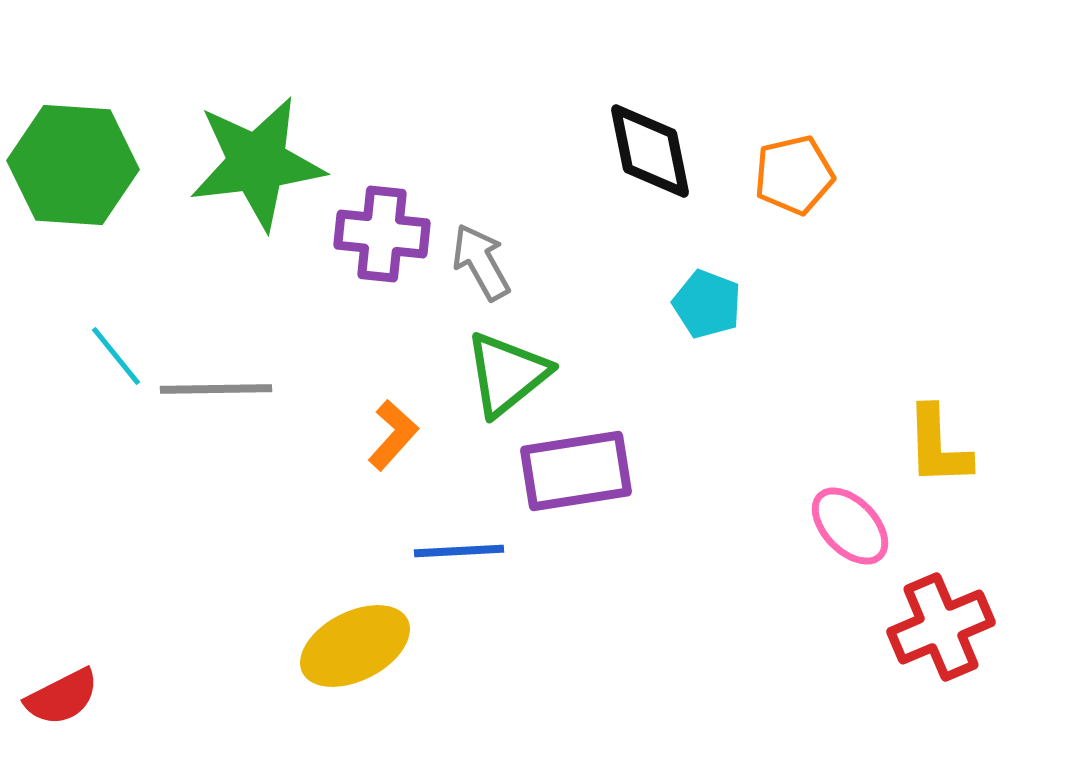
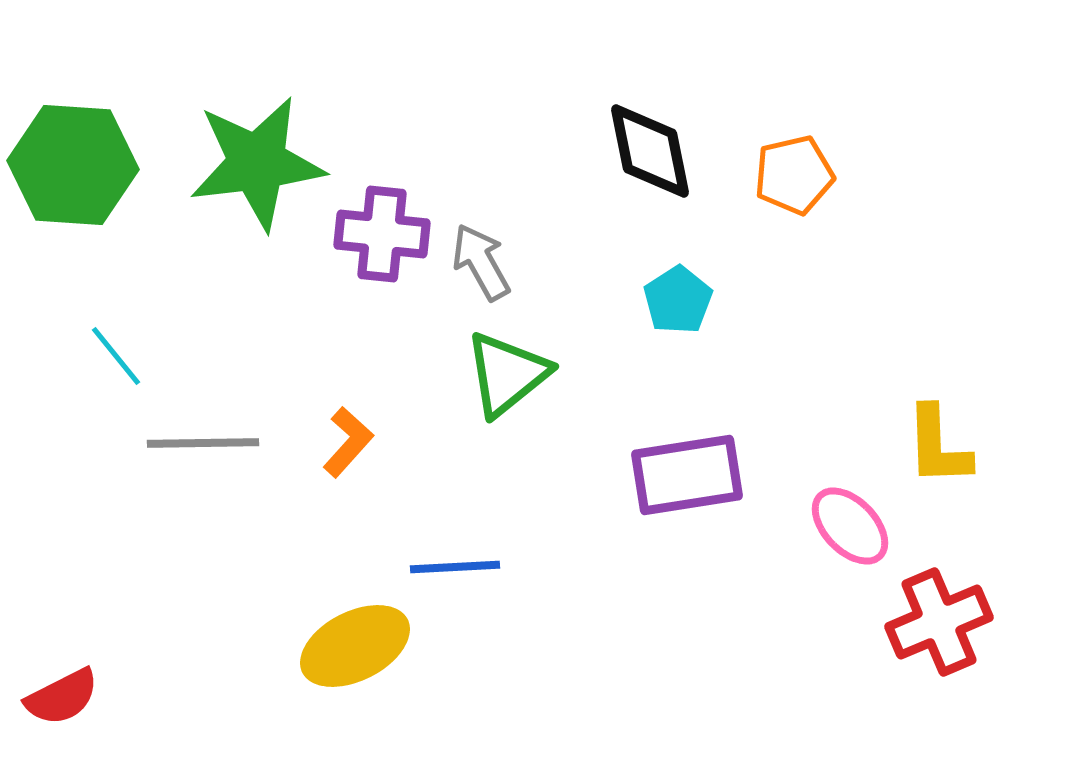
cyan pentagon: moved 29 px left, 4 px up; rotated 18 degrees clockwise
gray line: moved 13 px left, 54 px down
orange L-shape: moved 45 px left, 7 px down
purple rectangle: moved 111 px right, 4 px down
blue line: moved 4 px left, 16 px down
red cross: moved 2 px left, 5 px up
